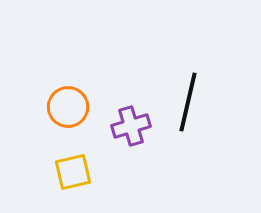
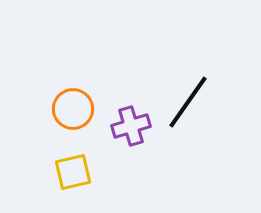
black line: rotated 22 degrees clockwise
orange circle: moved 5 px right, 2 px down
